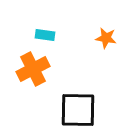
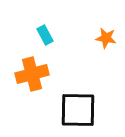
cyan rectangle: rotated 54 degrees clockwise
orange cross: moved 1 px left, 5 px down; rotated 12 degrees clockwise
